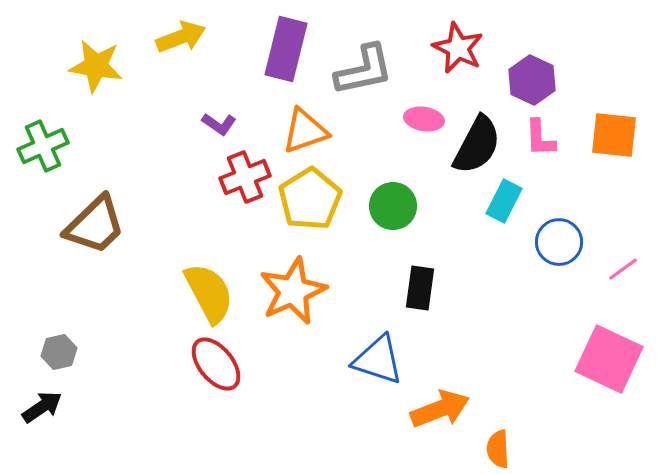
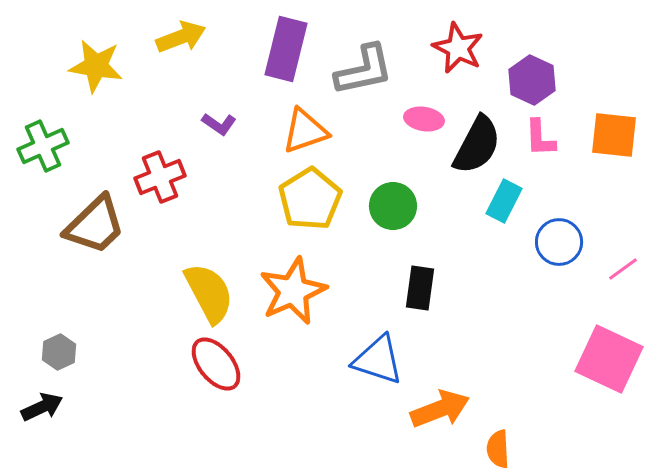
red cross: moved 85 px left
gray hexagon: rotated 12 degrees counterclockwise
black arrow: rotated 9 degrees clockwise
